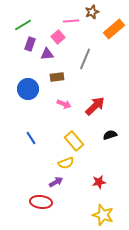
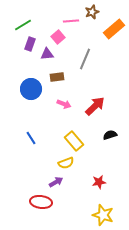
blue circle: moved 3 px right
